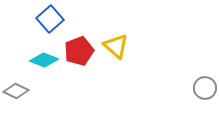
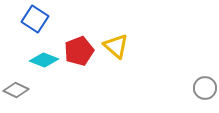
blue square: moved 15 px left; rotated 16 degrees counterclockwise
gray diamond: moved 1 px up
